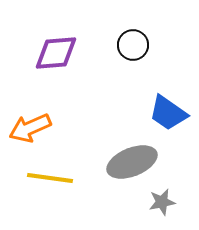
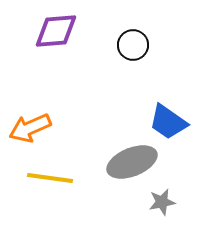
purple diamond: moved 22 px up
blue trapezoid: moved 9 px down
